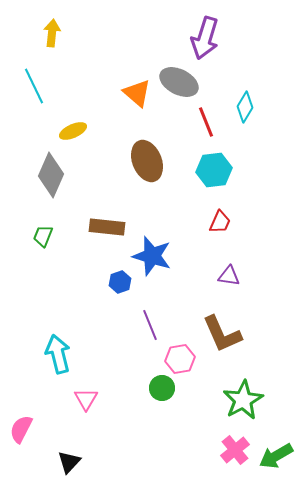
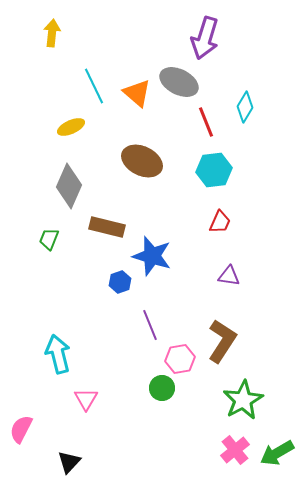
cyan line: moved 60 px right
yellow ellipse: moved 2 px left, 4 px up
brown ellipse: moved 5 px left; rotated 42 degrees counterclockwise
gray diamond: moved 18 px right, 11 px down
brown rectangle: rotated 8 degrees clockwise
green trapezoid: moved 6 px right, 3 px down
brown L-shape: moved 7 px down; rotated 123 degrees counterclockwise
green arrow: moved 1 px right, 3 px up
